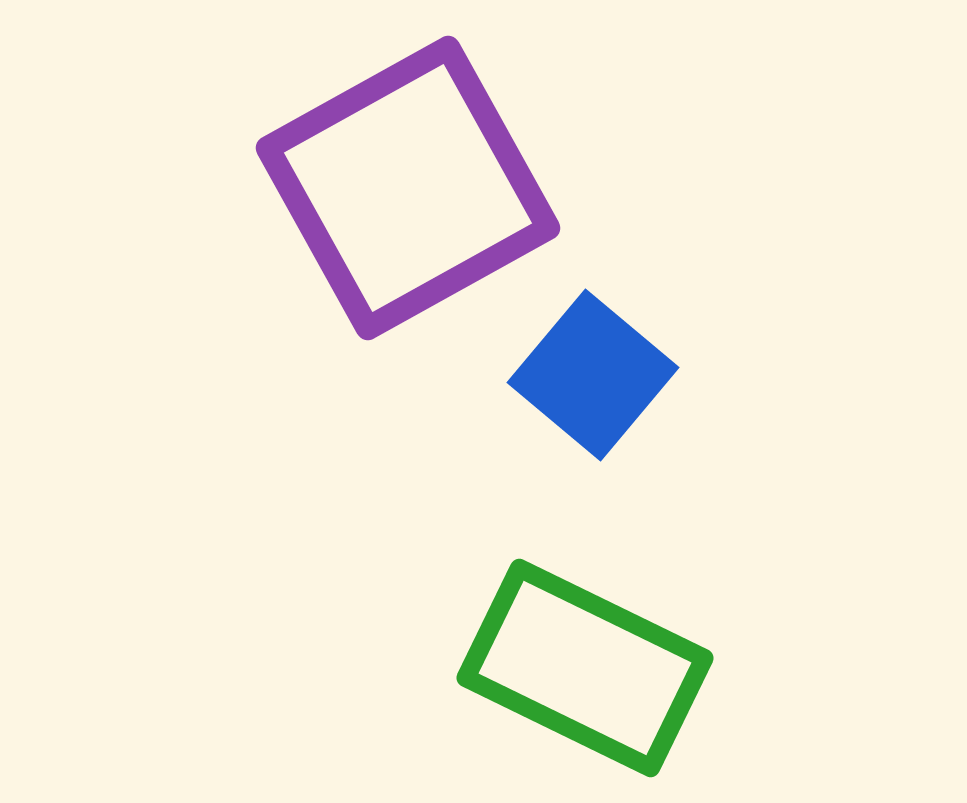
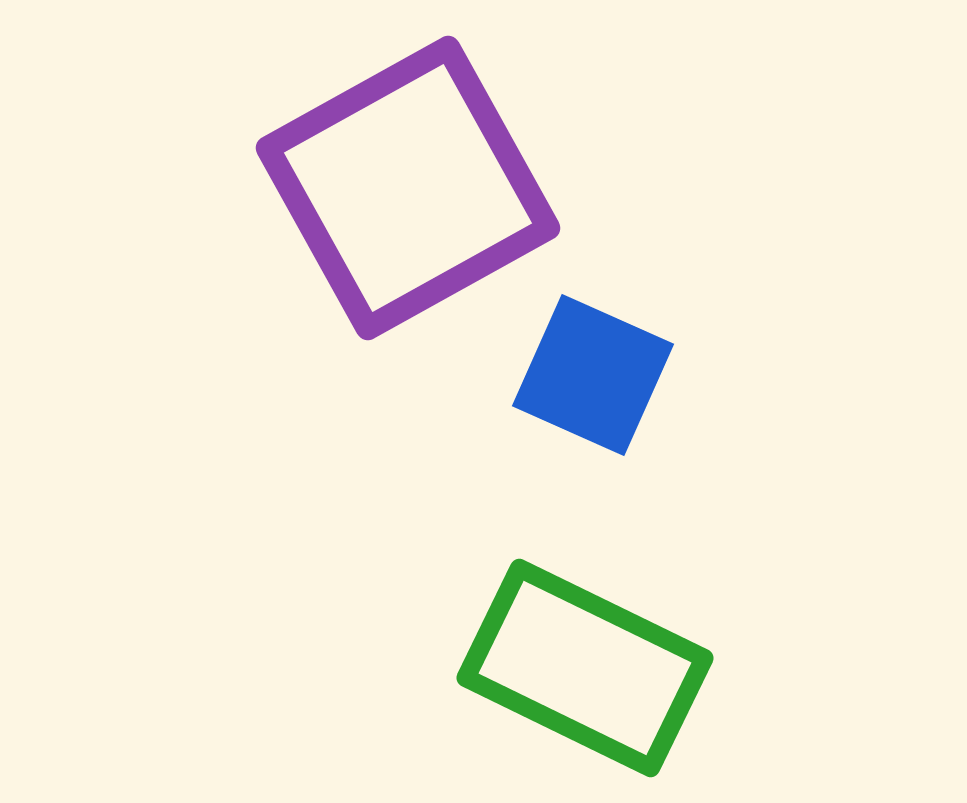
blue square: rotated 16 degrees counterclockwise
